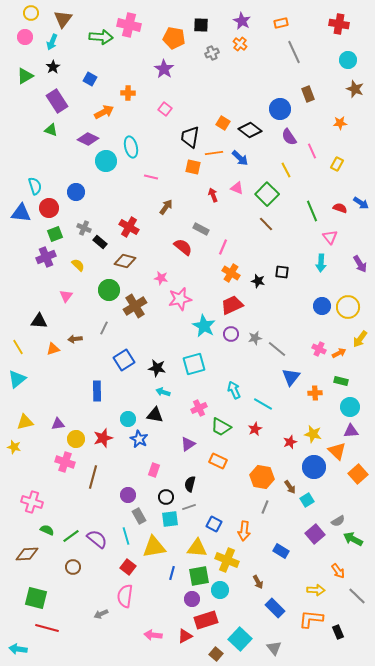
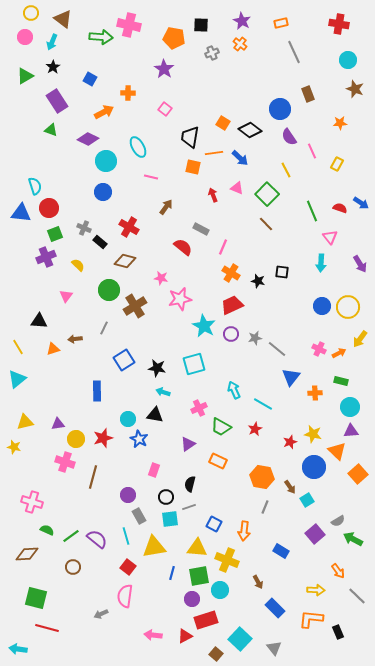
brown triangle at (63, 19): rotated 30 degrees counterclockwise
cyan ellipse at (131, 147): moved 7 px right; rotated 15 degrees counterclockwise
blue circle at (76, 192): moved 27 px right
